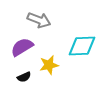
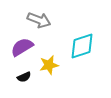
cyan diamond: rotated 16 degrees counterclockwise
